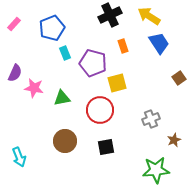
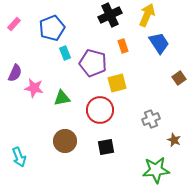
yellow arrow: moved 2 px left, 1 px up; rotated 80 degrees clockwise
brown star: rotated 24 degrees counterclockwise
